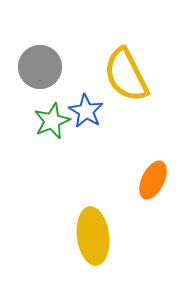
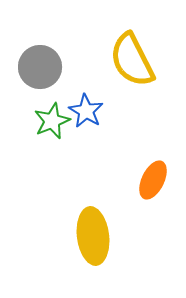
yellow semicircle: moved 6 px right, 15 px up
